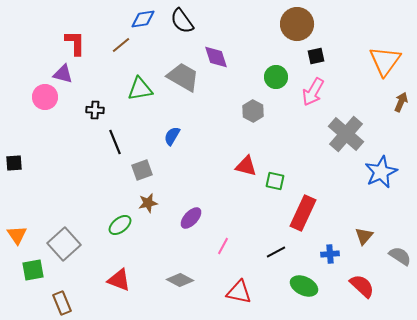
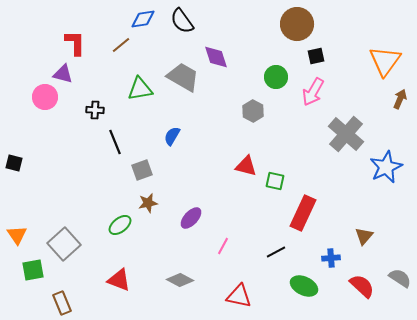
brown arrow at (401, 102): moved 1 px left, 3 px up
black square at (14, 163): rotated 18 degrees clockwise
blue star at (381, 172): moved 5 px right, 5 px up
blue cross at (330, 254): moved 1 px right, 4 px down
gray semicircle at (400, 256): moved 22 px down
red triangle at (239, 292): moved 4 px down
